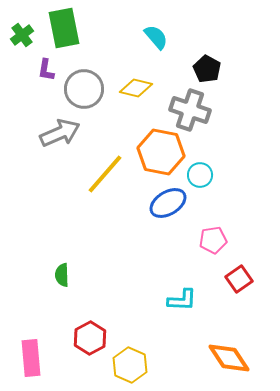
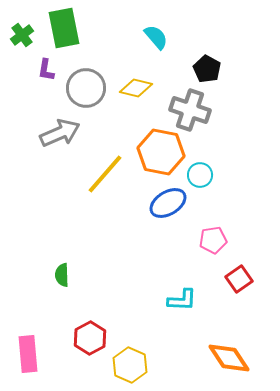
gray circle: moved 2 px right, 1 px up
pink rectangle: moved 3 px left, 4 px up
